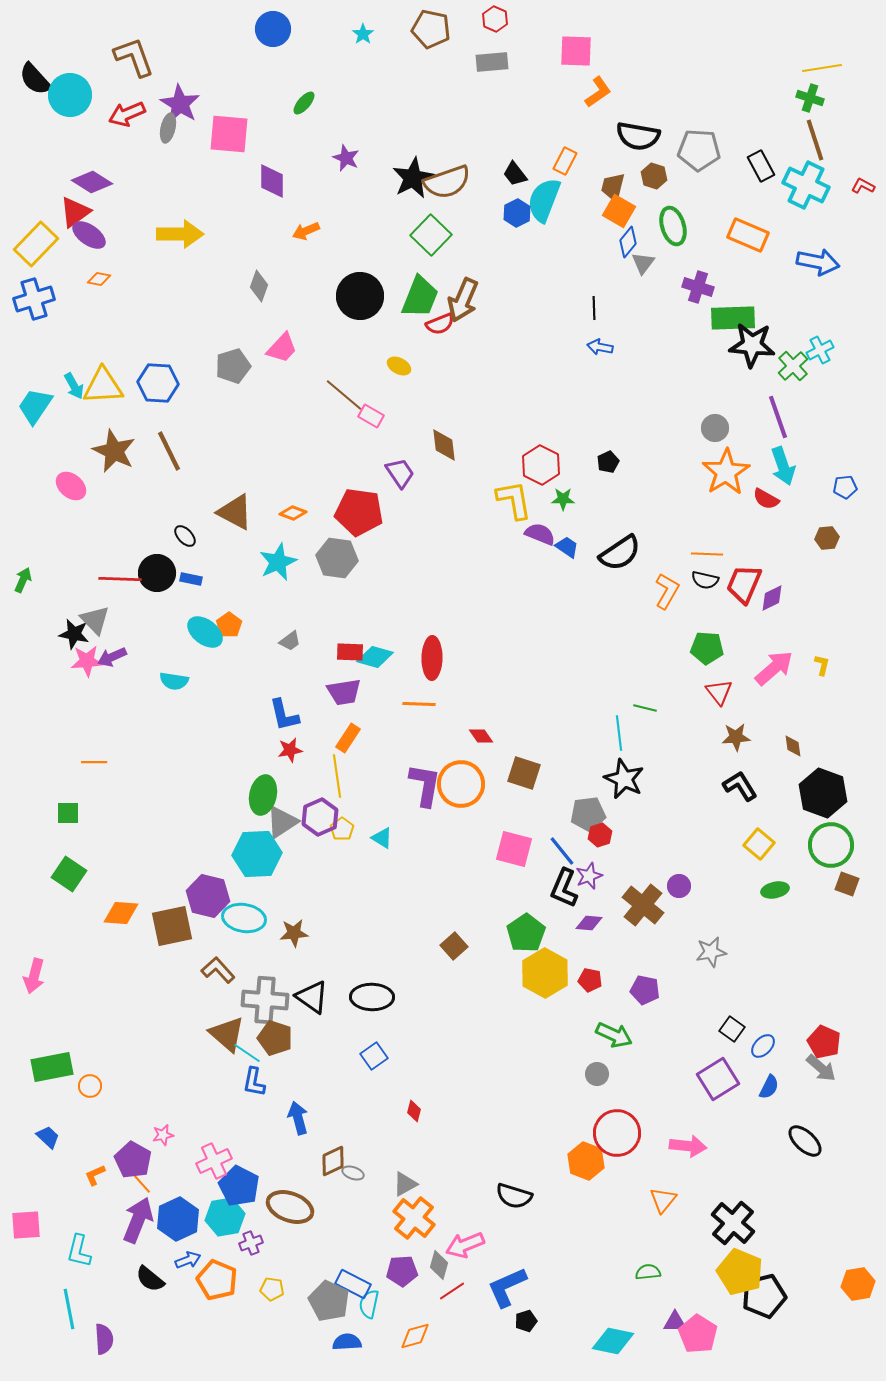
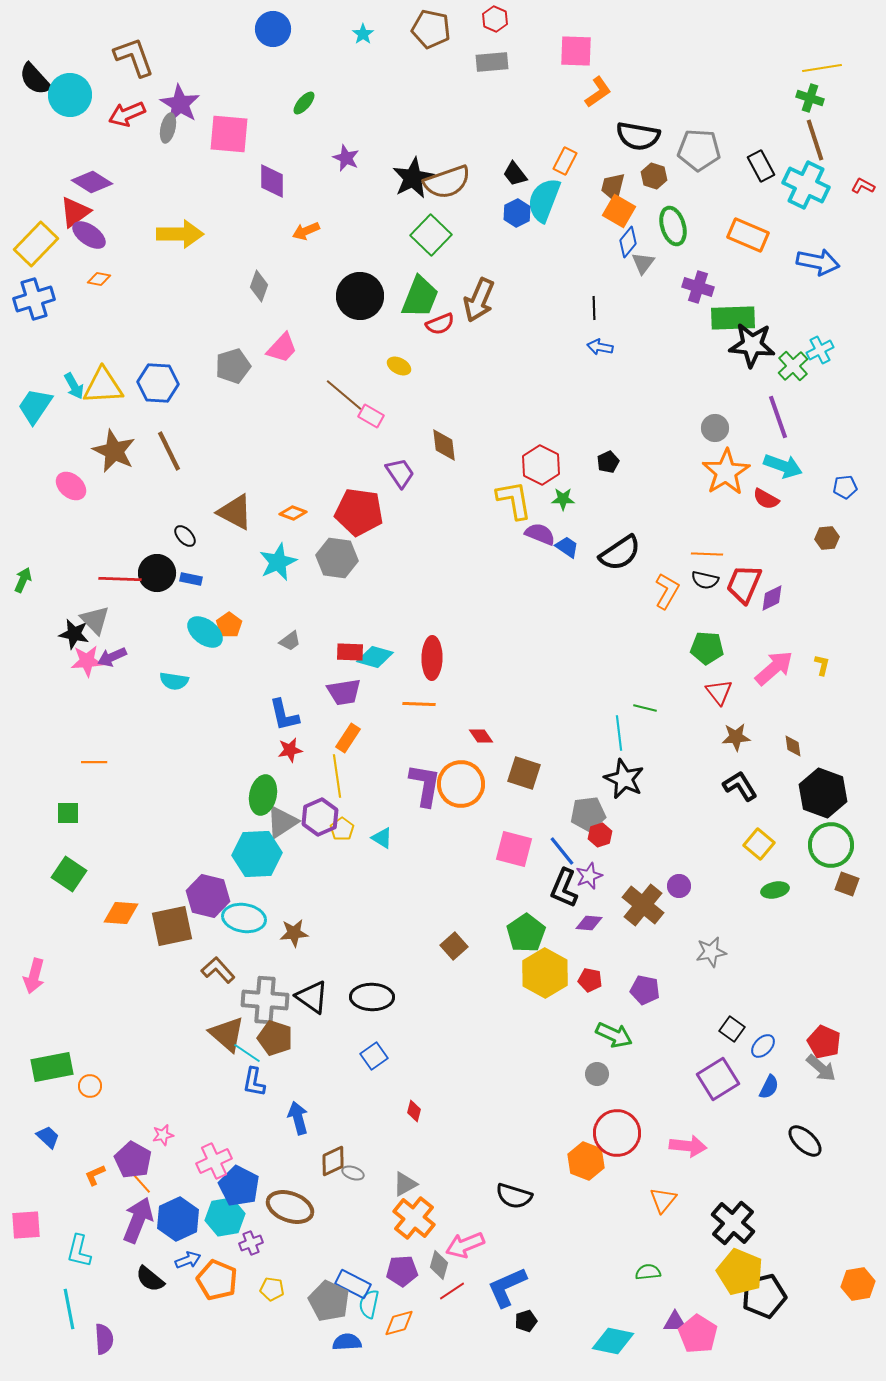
brown arrow at (463, 300): moved 16 px right
cyan arrow at (783, 466): rotated 51 degrees counterclockwise
orange diamond at (415, 1336): moved 16 px left, 13 px up
